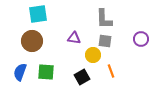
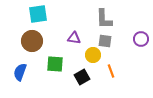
green square: moved 9 px right, 8 px up
